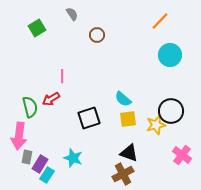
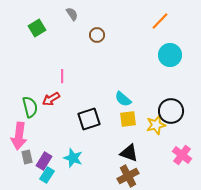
black square: moved 1 px down
gray rectangle: rotated 24 degrees counterclockwise
purple rectangle: moved 4 px right, 3 px up
brown cross: moved 5 px right, 2 px down
